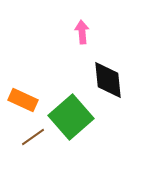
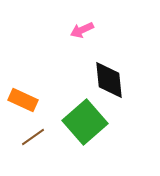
pink arrow: moved 2 px up; rotated 110 degrees counterclockwise
black diamond: moved 1 px right
green square: moved 14 px right, 5 px down
